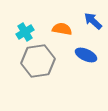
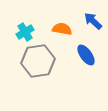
blue ellipse: rotated 30 degrees clockwise
